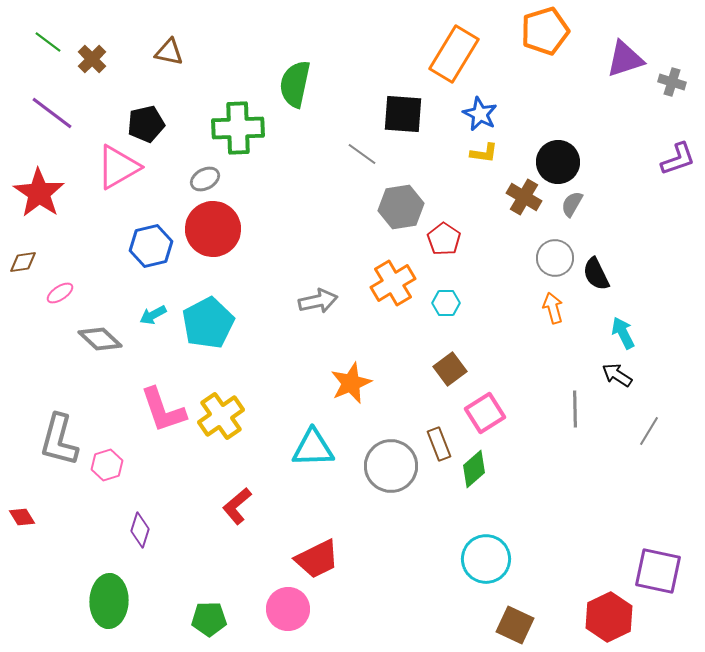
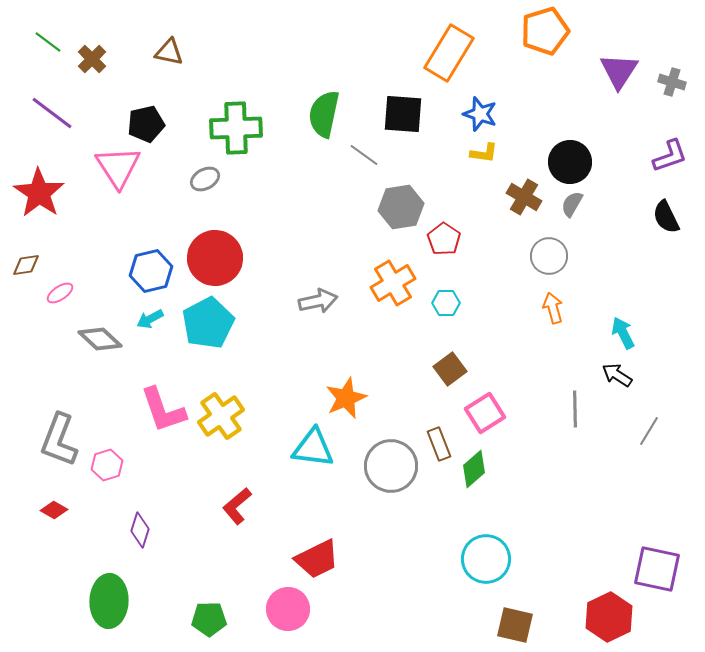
orange rectangle at (454, 54): moved 5 px left, 1 px up
purple triangle at (625, 59): moved 6 px left, 12 px down; rotated 39 degrees counterclockwise
green semicircle at (295, 84): moved 29 px right, 30 px down
blue star at (480, 114): rotated 8 degrees counterclockwise
green cross at (238, 128): moved 2 px left
gray line at (362, 154): moved 2 px right, 1 px down
purple L-shape at (678, 159): moved 8 px left, 3 px up
black circle at (558, 162): moved 12 px right
pink triangle at (118, 167): rotated 33 degrees counterclockwise
red circle at (213, 229): moved 2 px right, 29 px down
blue hexagon at (151, 246): moved 25 px down
gray circle at (555, 258): moved 6 px left, 2 px up
brown diamond at (23, 262): moved 3 px right, 3 px down
black semicircle at (596, 274): moved 70 px right, 57 px up
cyan arrow at (153, 315): moved 3 px left, 4 px down
orange star at (351, 383): moved 5 px left, 15 px down
gray L-shape at (59, 440): rotated 6 degrees clockwise
cyan triangle at (313, 448): rotated 9 degrees clockwise
red diamond at (22, 517): moved 32 px right, 7 px up; rotated 28 degrees counterclockwise
purple square at (658, 571): moved 1 px left, 2 px up
brown square at (515, 625): rotated 12 degrees counterclockwise
